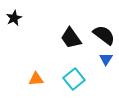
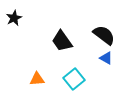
black trapezoid: moved 9 px left, 3 px down
blue triangle: moved 1 px up; rotated 32 degrees counterclockwise
orange triangle: moved 1 px right
